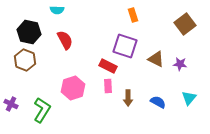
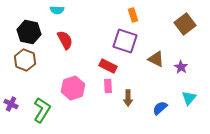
purple square: moved 5 px up
purple star: moved 1 px right, 3 px down; rotated 24 degrees clockwise
blue semicircle: moved 2 px right, 6 px down; rotated 70 degrees counterclockwise
